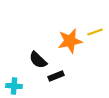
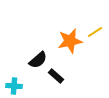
yellow line: rotated 14 degrees counterclockwise
black semicircle: rotated 84 degrees counterclockwise
black rectangle: rotated 63 degrees clockwise
